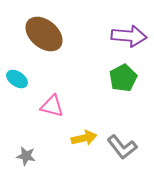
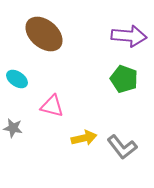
green pentagon: moved 1 px right, 1 px down; rotated 24 degrees counterclockwise
gray star: moved 13 px left, 28 px up
